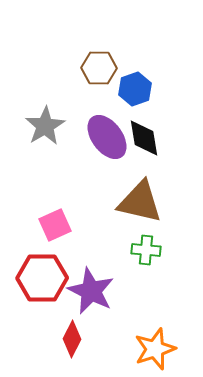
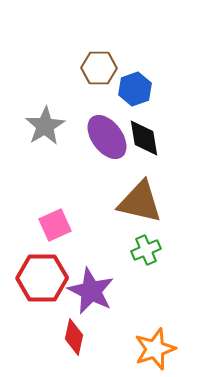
green cross: rotated 28 degrees counterclockwise
red diamond: moved 2 px right, 2 px up; rotated 15 degrees counterclockwise
